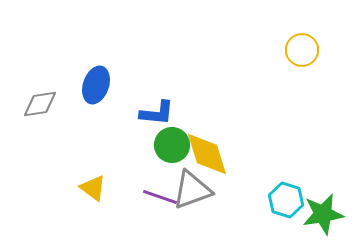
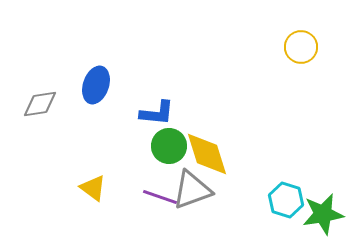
yellow circle: moved 1 px left, 3 px up
green circle: moved 3 px left, 1 px down
